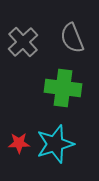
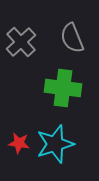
gray cross: moved 2 px left
red star: rotated 10 degrees clockwise
